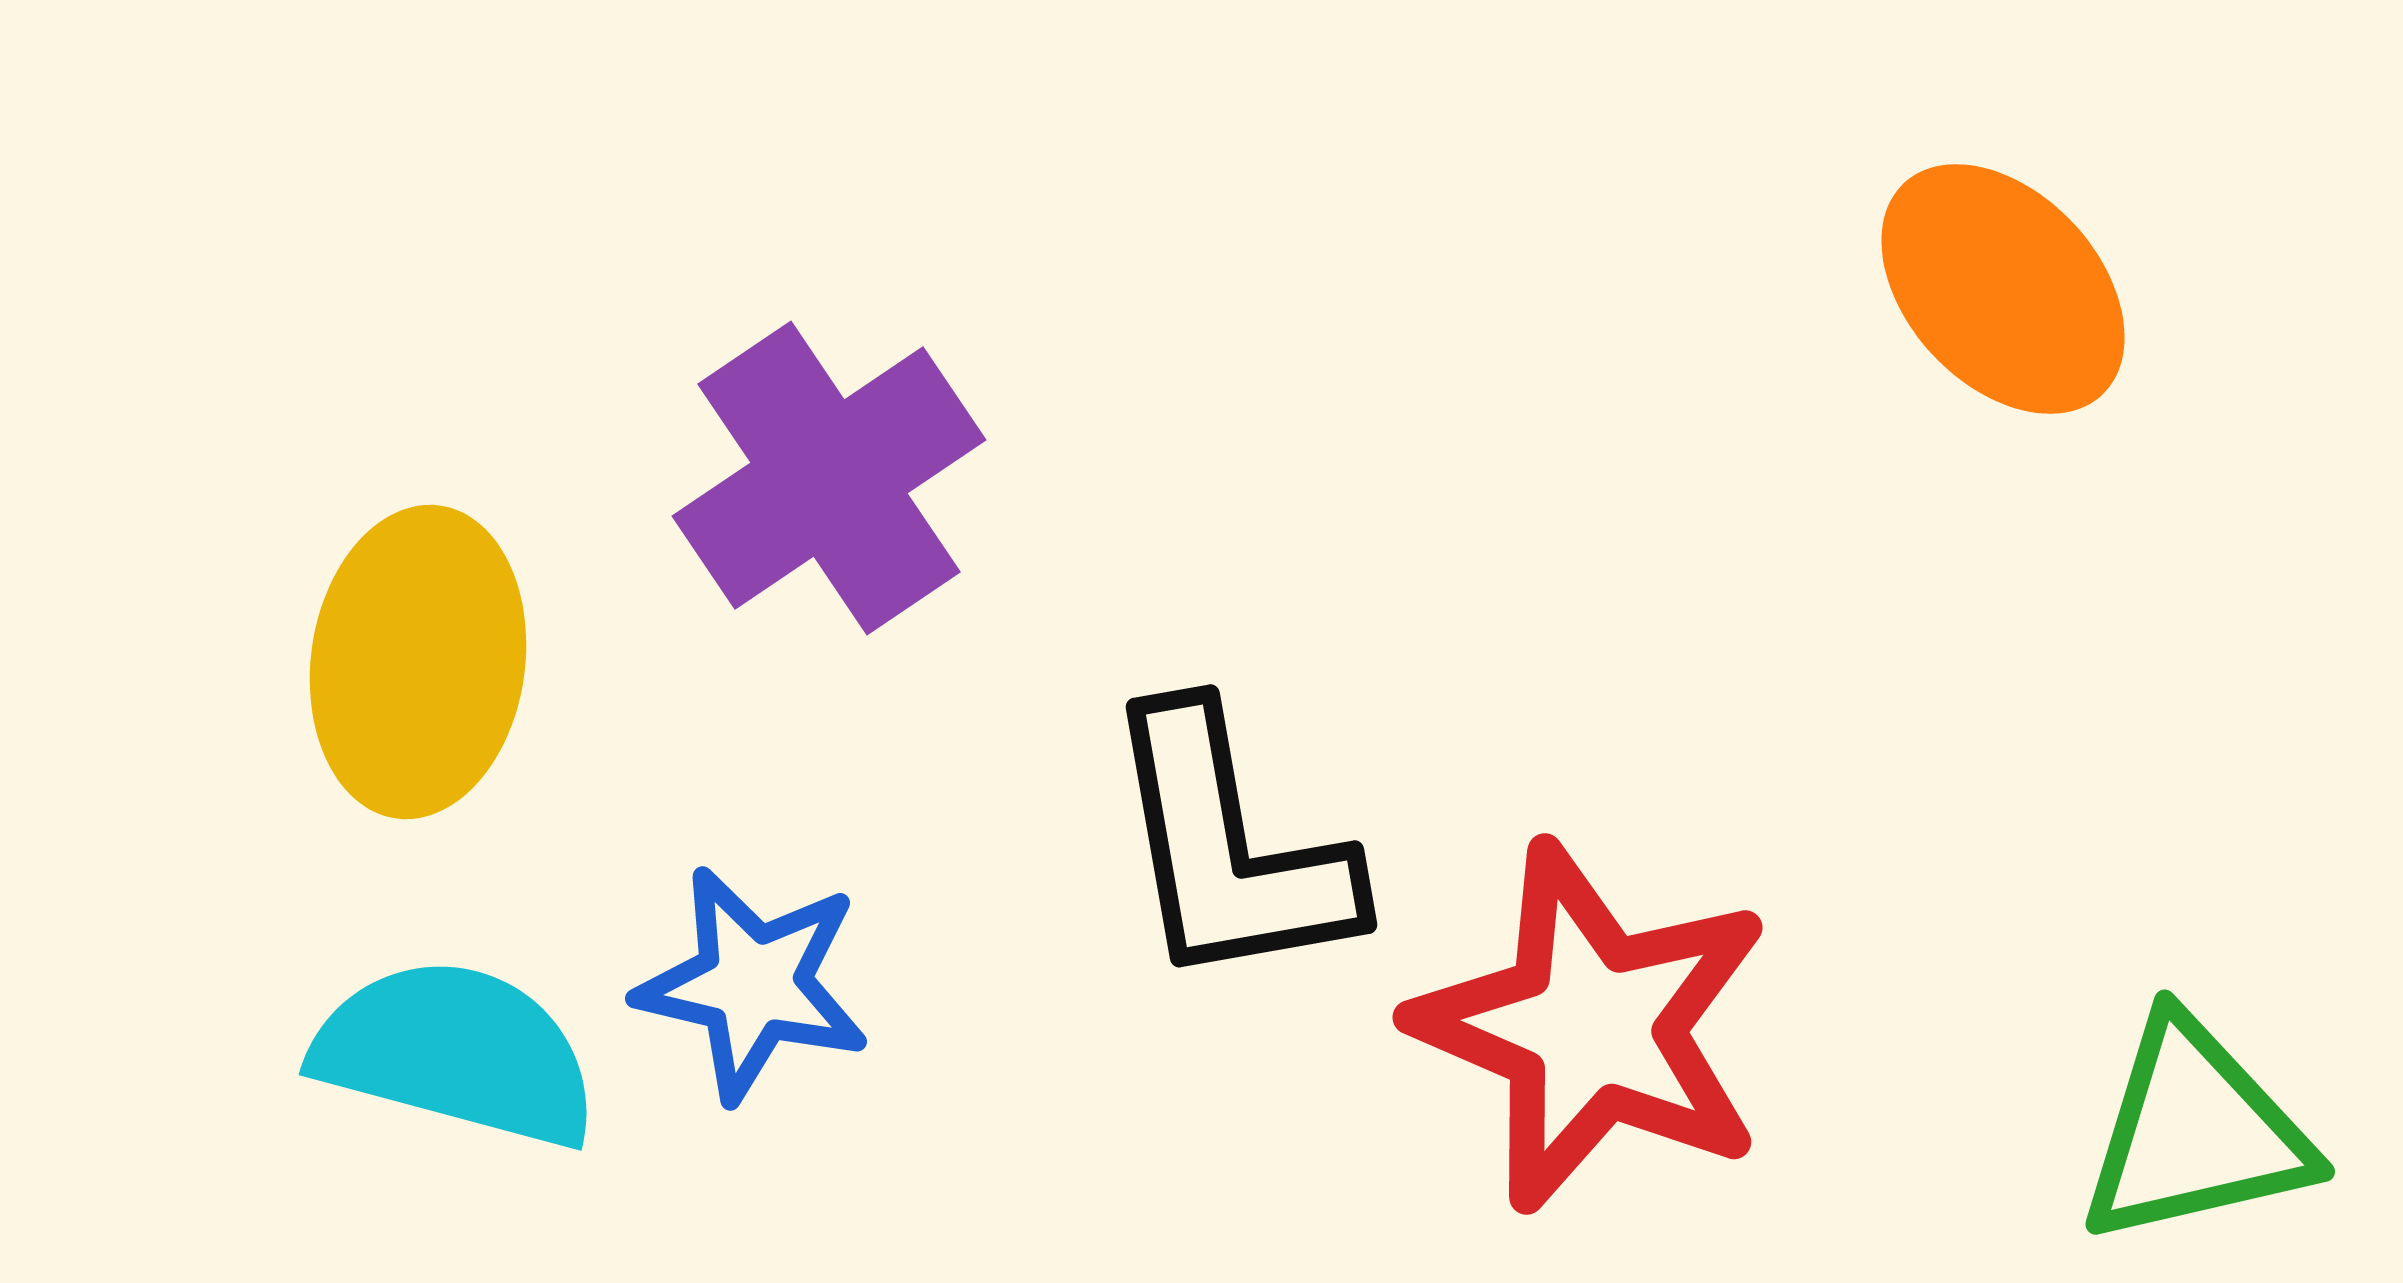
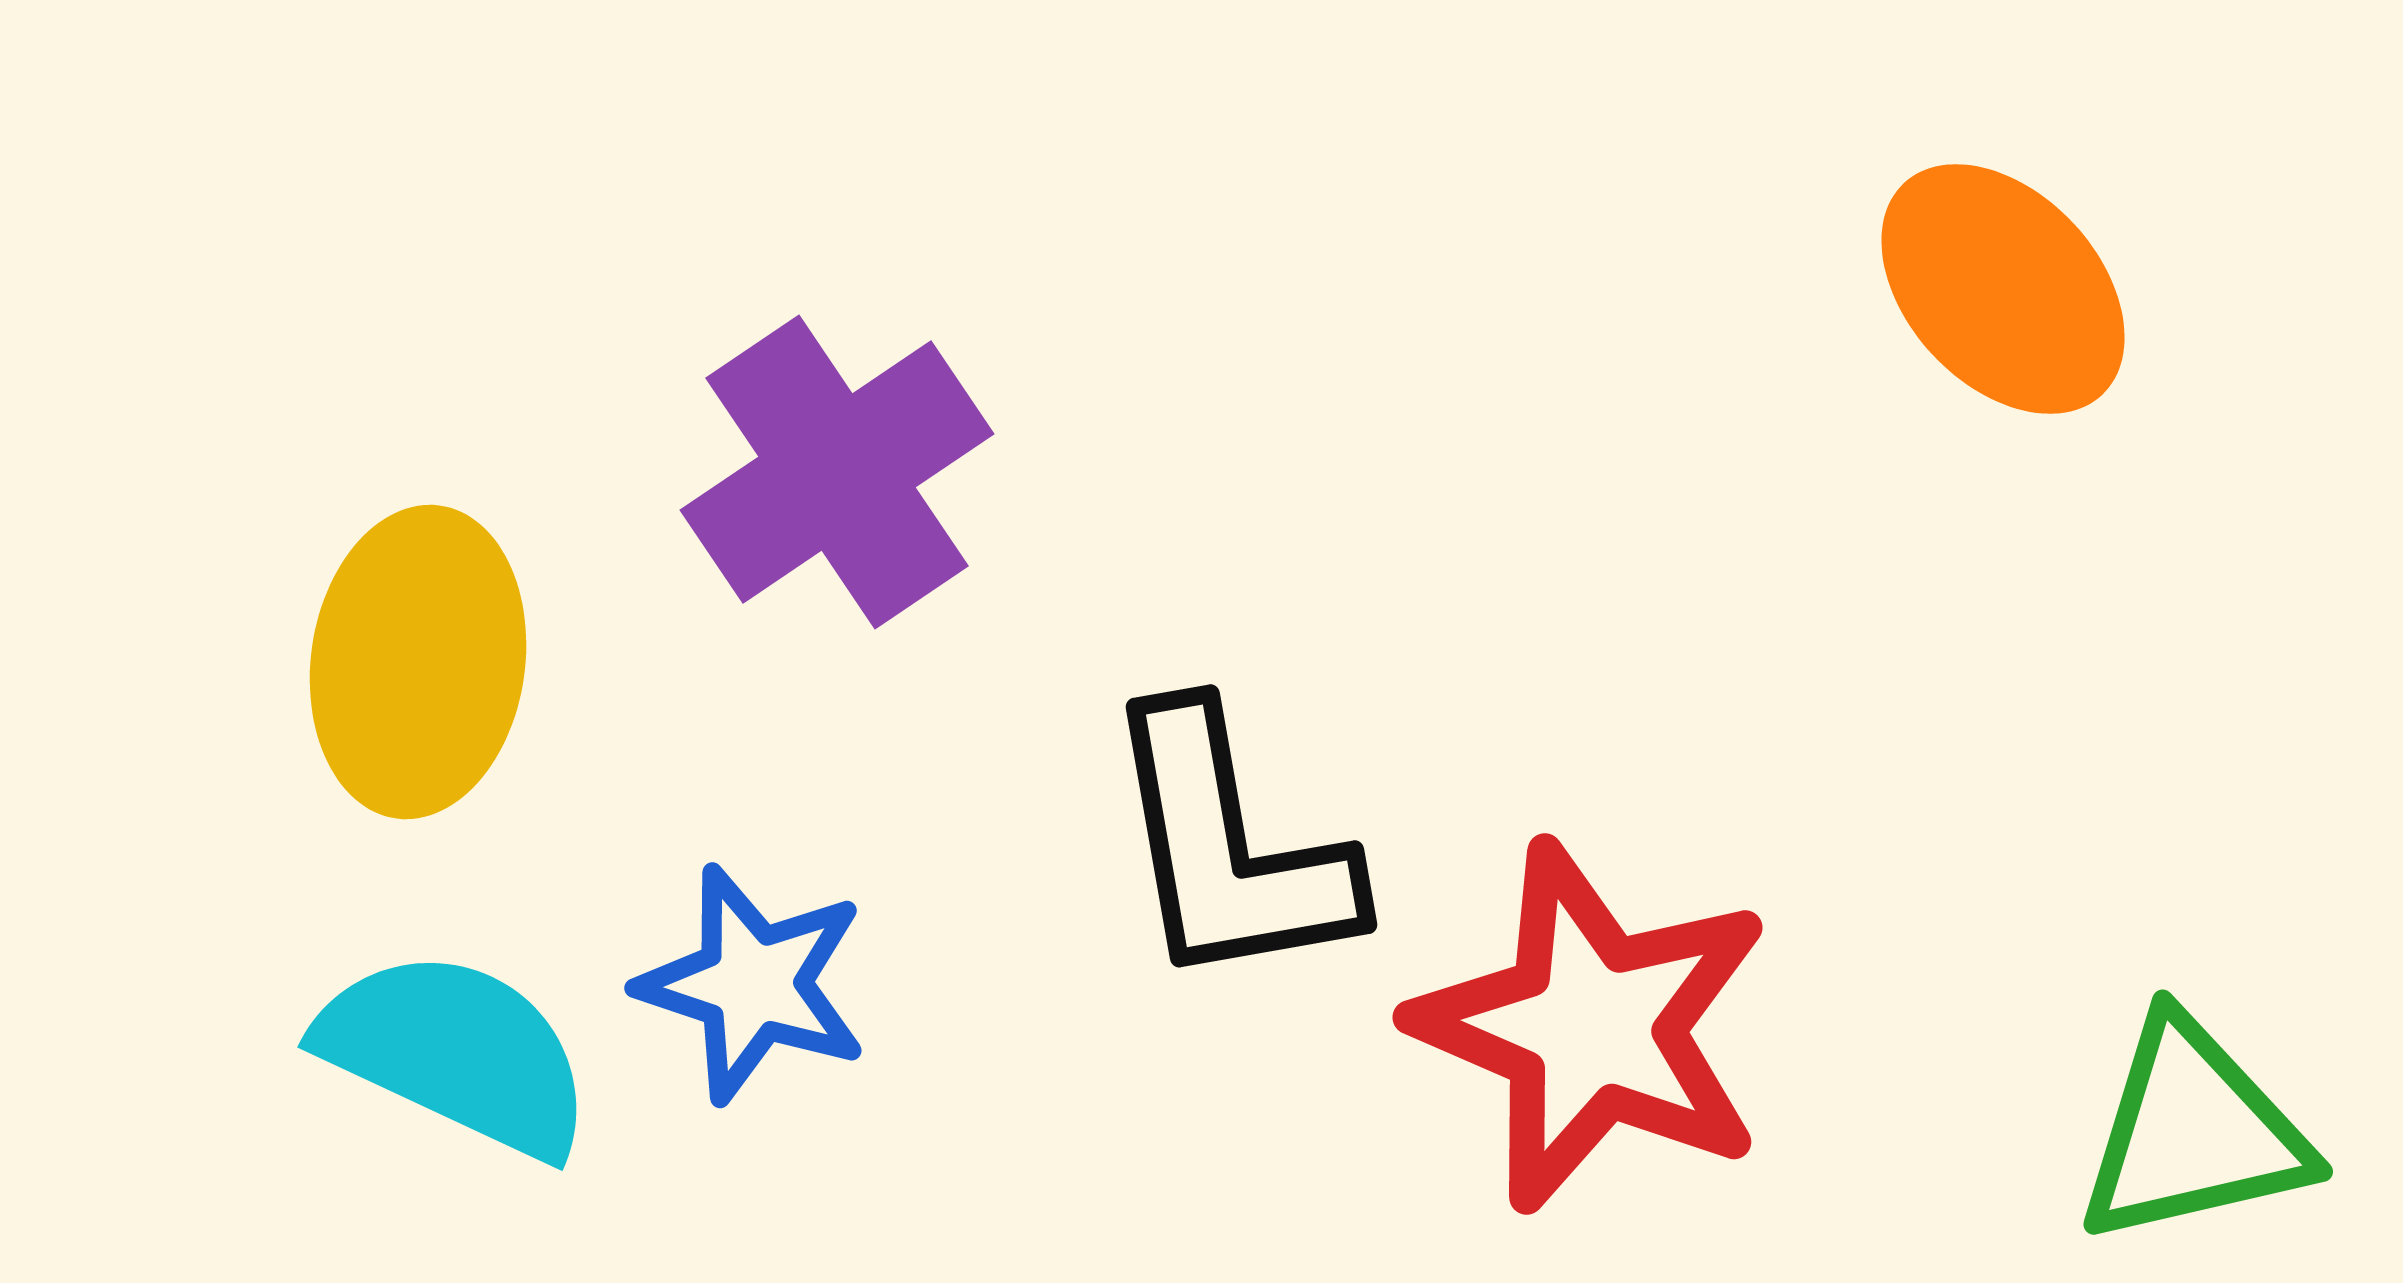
purple cross: moved 8 px right, 6 px up
blue star: rotated 5 degrees clockwise
cyan semicircle: rotated 10 degrees clockwise
green triangle: moved 2 px left
